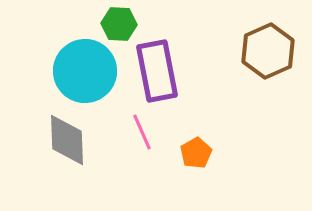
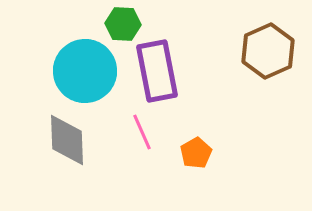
green hexagon: moved 4 px right
